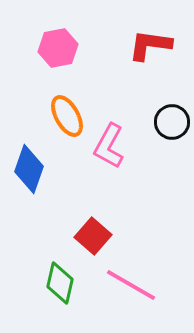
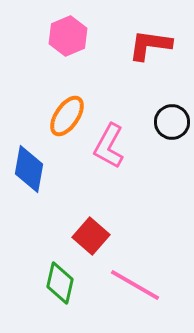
pink hexagon: moved 10 px right, 12 px up; rotated 12 degrees counterclockwise
orange ellipse: rotated 63 degrees clockwise
blue diamond: rotated 9 degrees counterclockwise
red square: moved 2 px left
pink line: moved 4 px right
